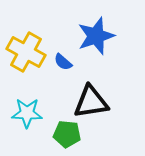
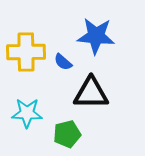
blue star: rotated 24 degrees clockwise
yellow cross: rotated 30 degrees counterclockwise
black triangle: moved 9 px up; rotated 9 degrees clockwise
green pentagon: rotated 20 degrees counterclockwise
